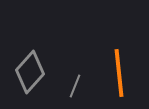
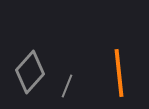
gray line: moved 8 px left
